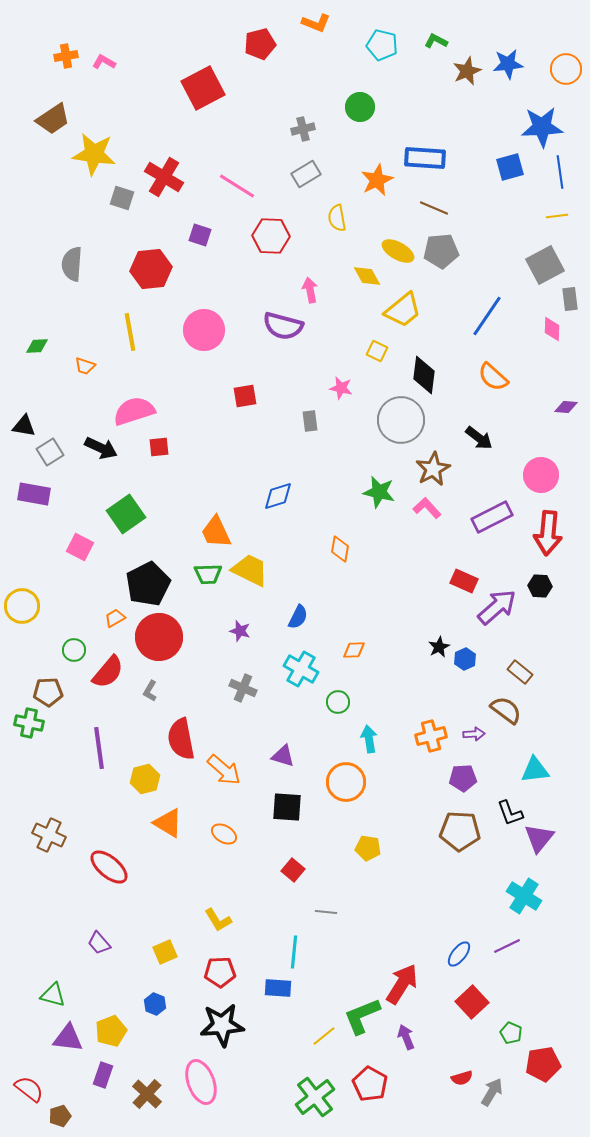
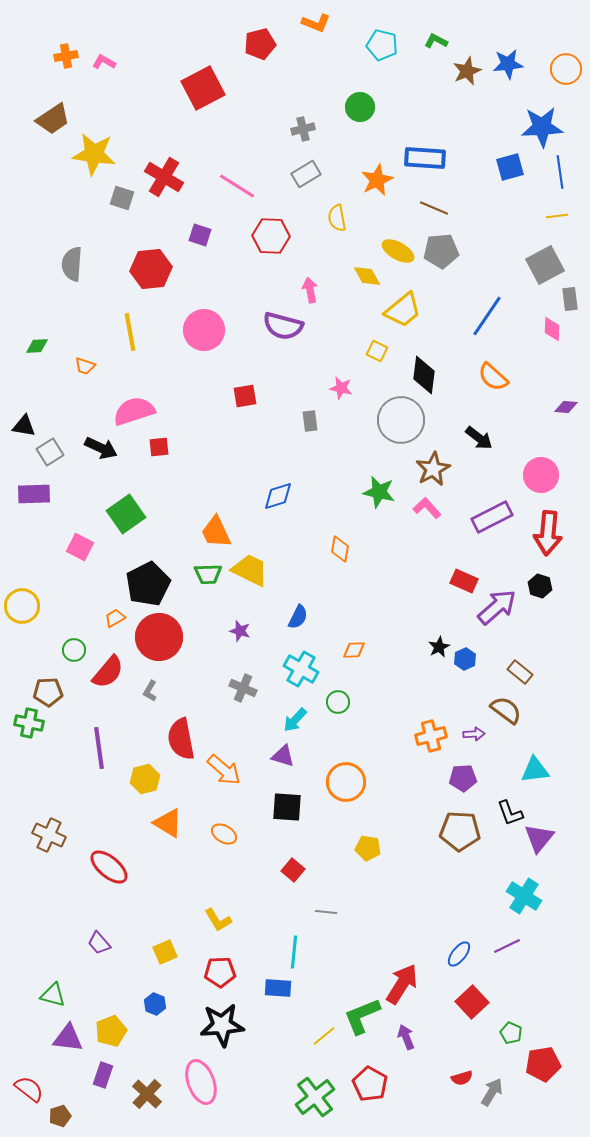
purple rectangle at (34, 494): rotated 12 degrees counterclockwise
black hexagon at (540, 586): rotated 15 degrees clockwise
cyan arrow at (369, 739): moved 74 px left, 19 px up; rotated 128 degrees counterclockwise
